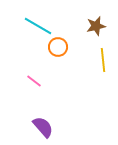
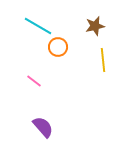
brown star: moved 1 px left
